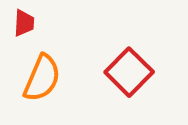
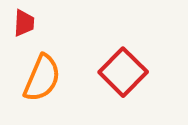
red square: moved 6 px left
